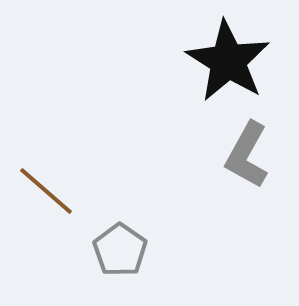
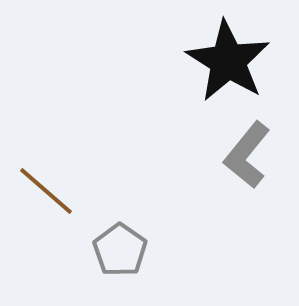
gray L-shape: rotated 10 degrees clockwise
